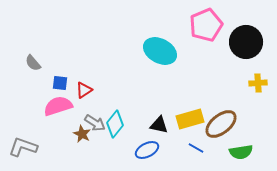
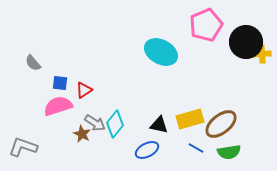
cyan ellipse: moved 1 px right, 1 px down
yellow cross: moved 4 px right, 29 px up
green semicircle: moved 12 px left
